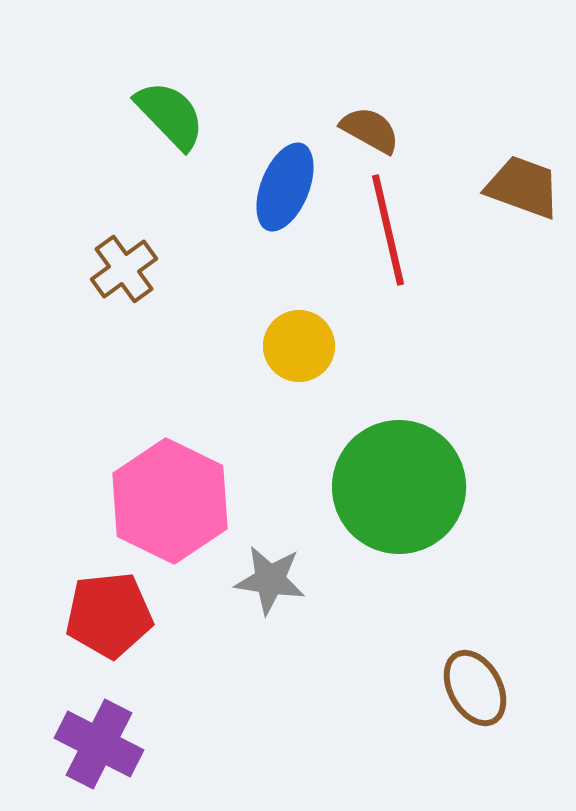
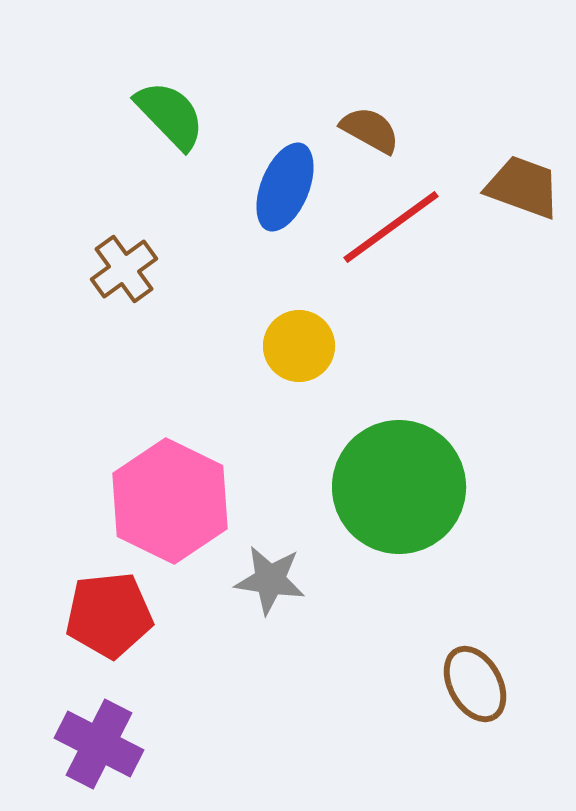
red line: moved 3 px right, 3 px up; rotated 67 degrees clockwise
brown ellipse: moved 4 px up
